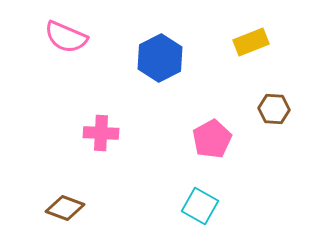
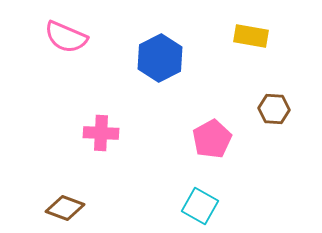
yellow rectangle: moved 6 px up; rotated 32 degrees clockwise
